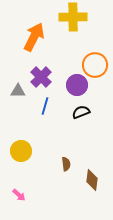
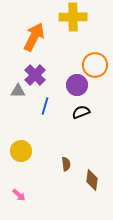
purple cross: moved 6 px left, 2 px up
